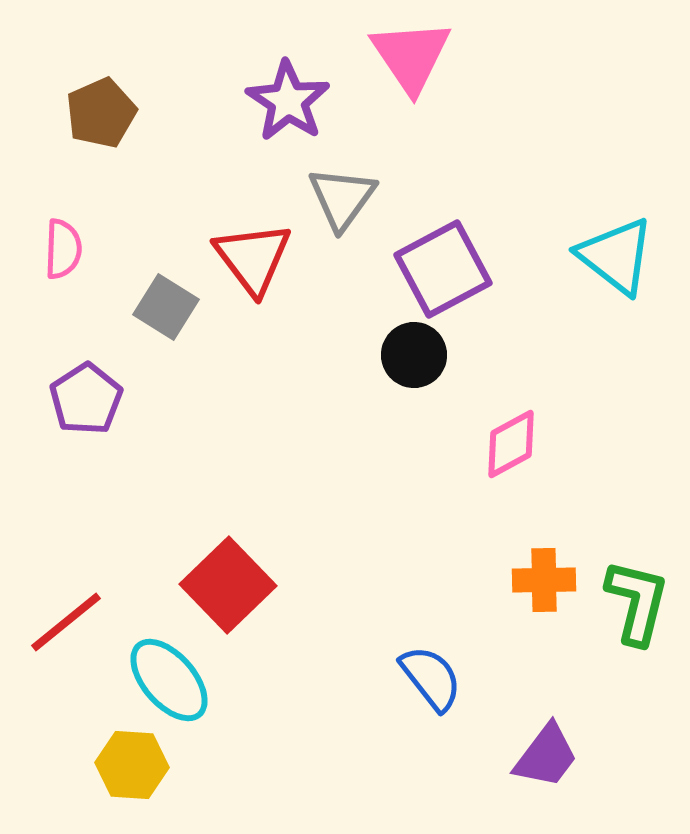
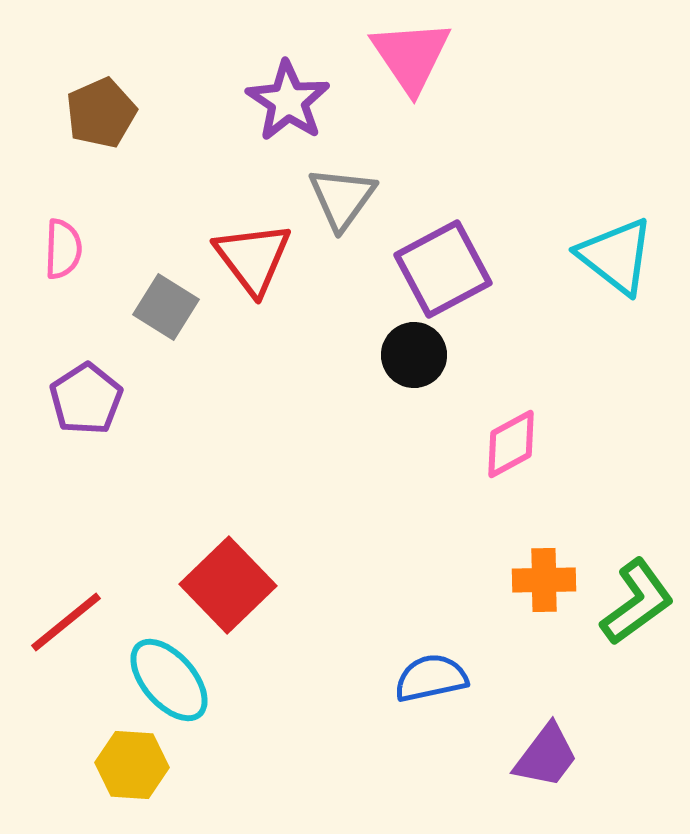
green L-shape: rotated 40 degrees clockwise
blue semicircle: rotated 64 degrees counterclockwise
